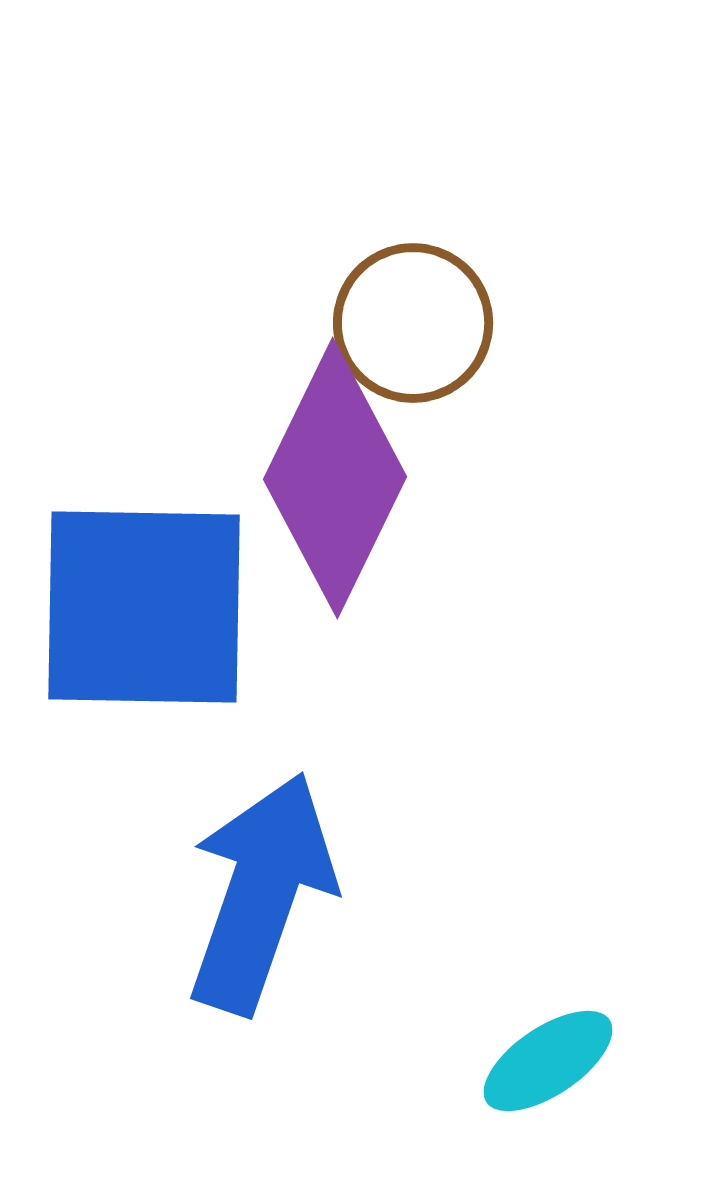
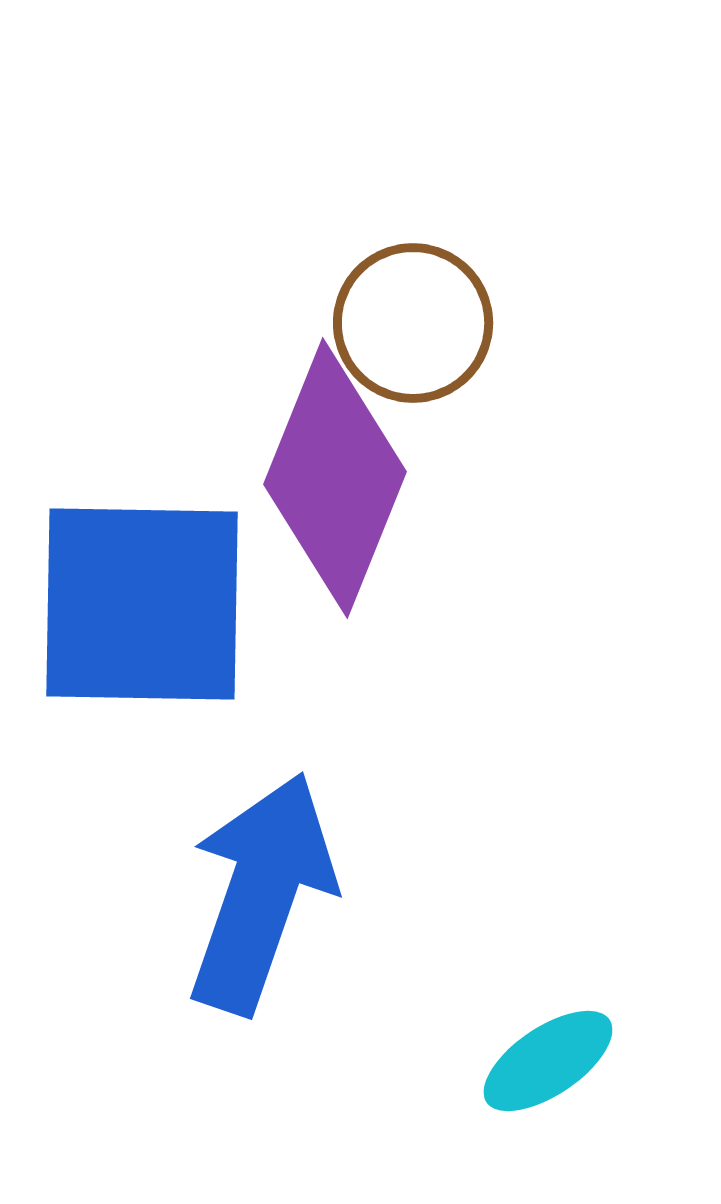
purple diamond: rotated 4 degrees counterclockwise
blue square: moved 2 px left, 3 px up
